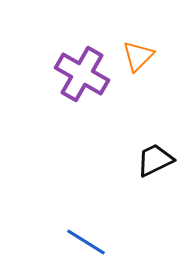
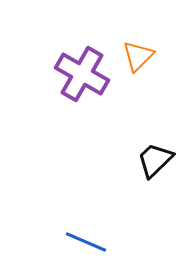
black trapezoid: rotated 18 degrees counterclockwise
blue line: rotated 9 degrees counterclockwise
